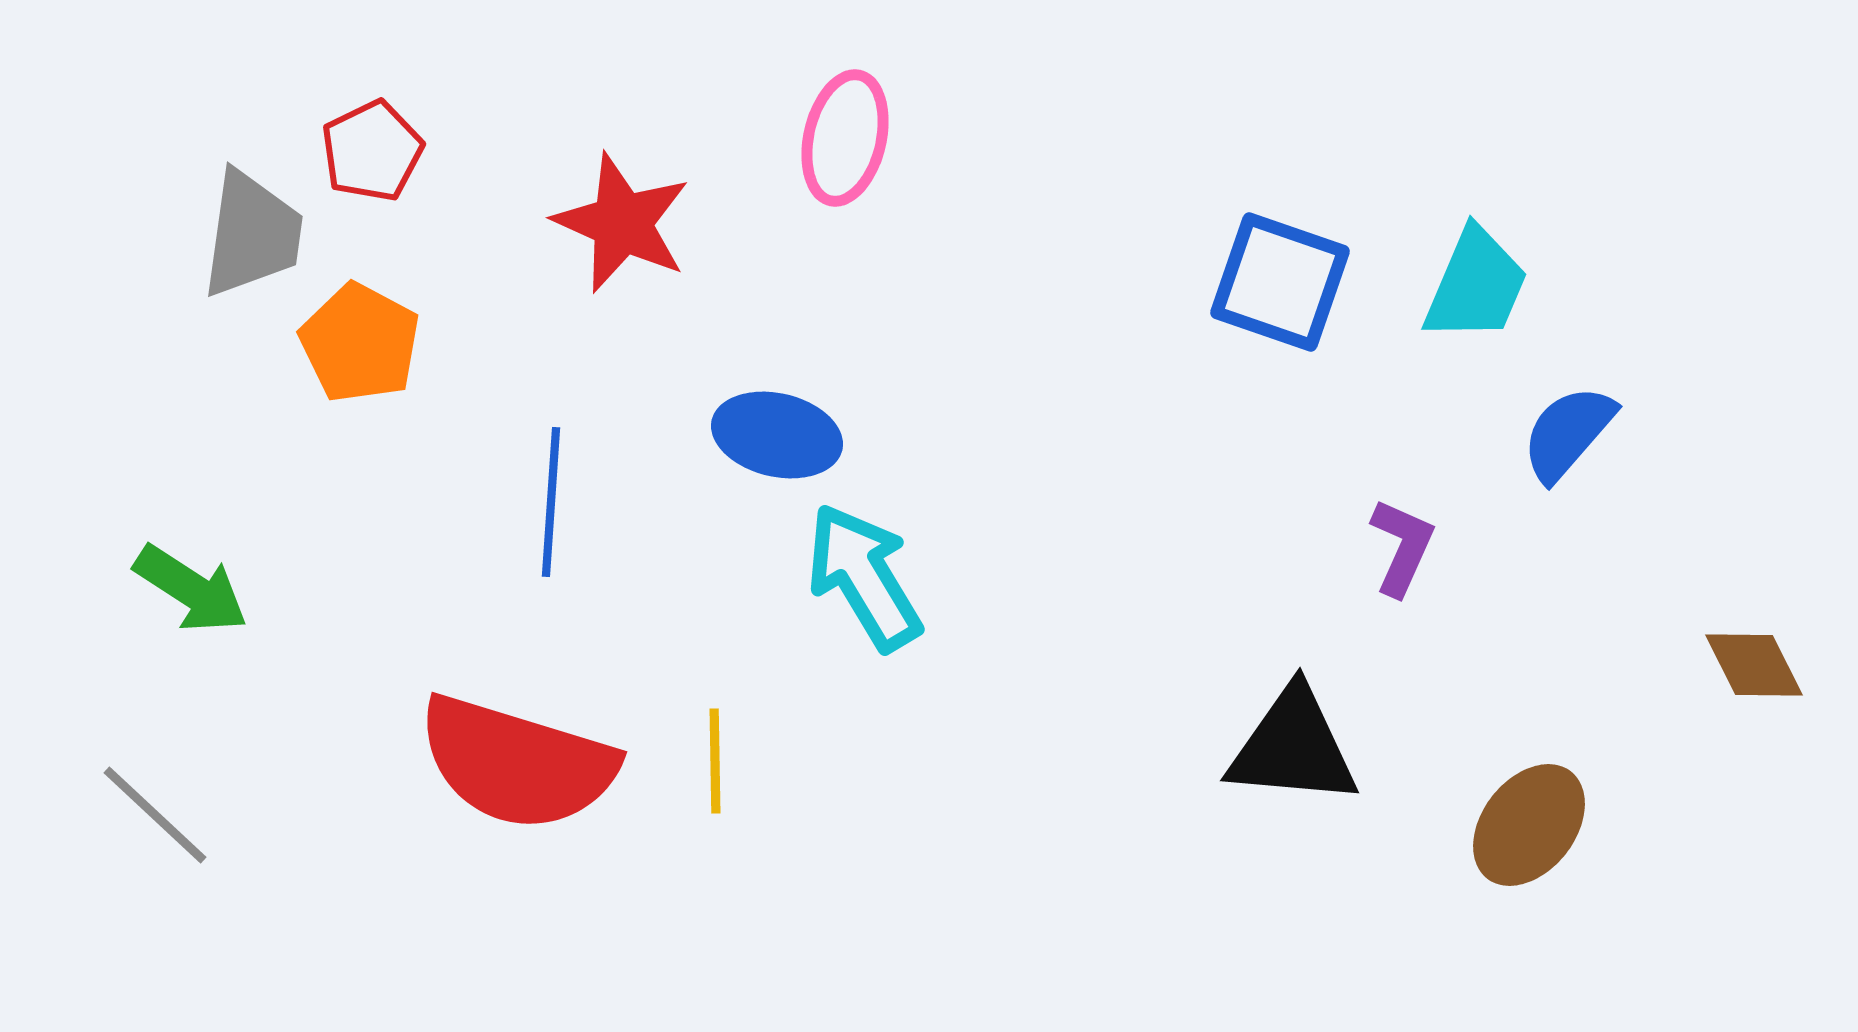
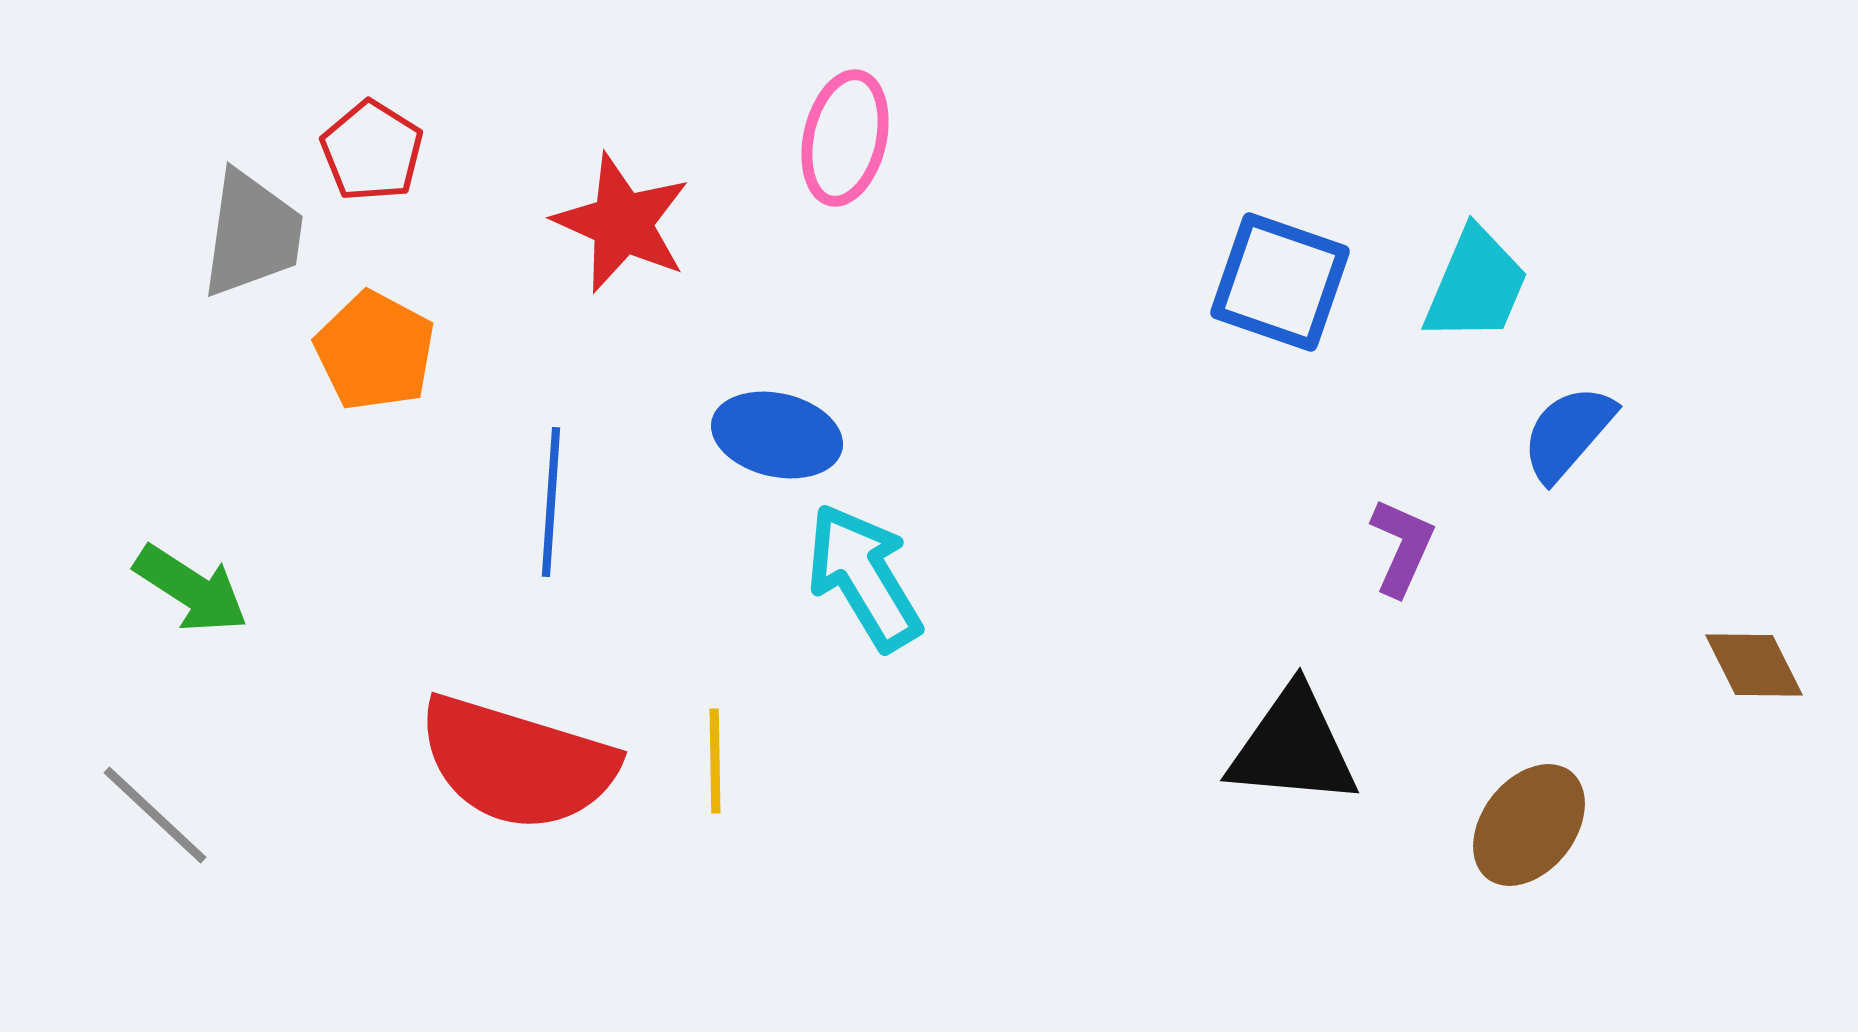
red pentagon: rotated 14 degrees counterclockwise
orange pentagon: moved 15 px right, 8 px down
